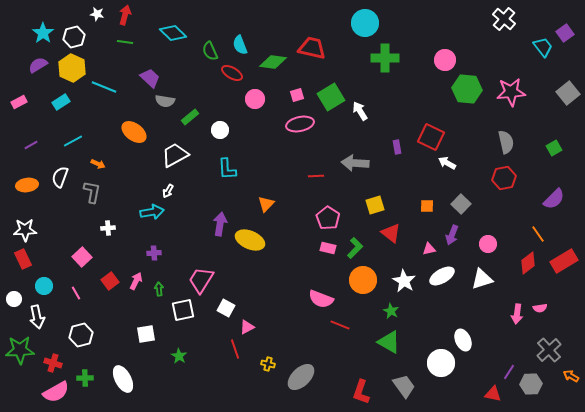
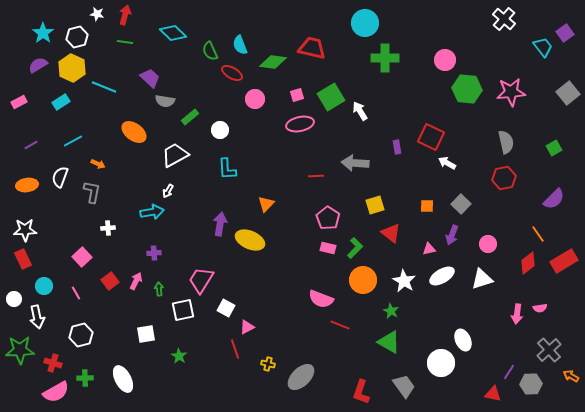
white hexagon at (74, 37): moved 3 px right
